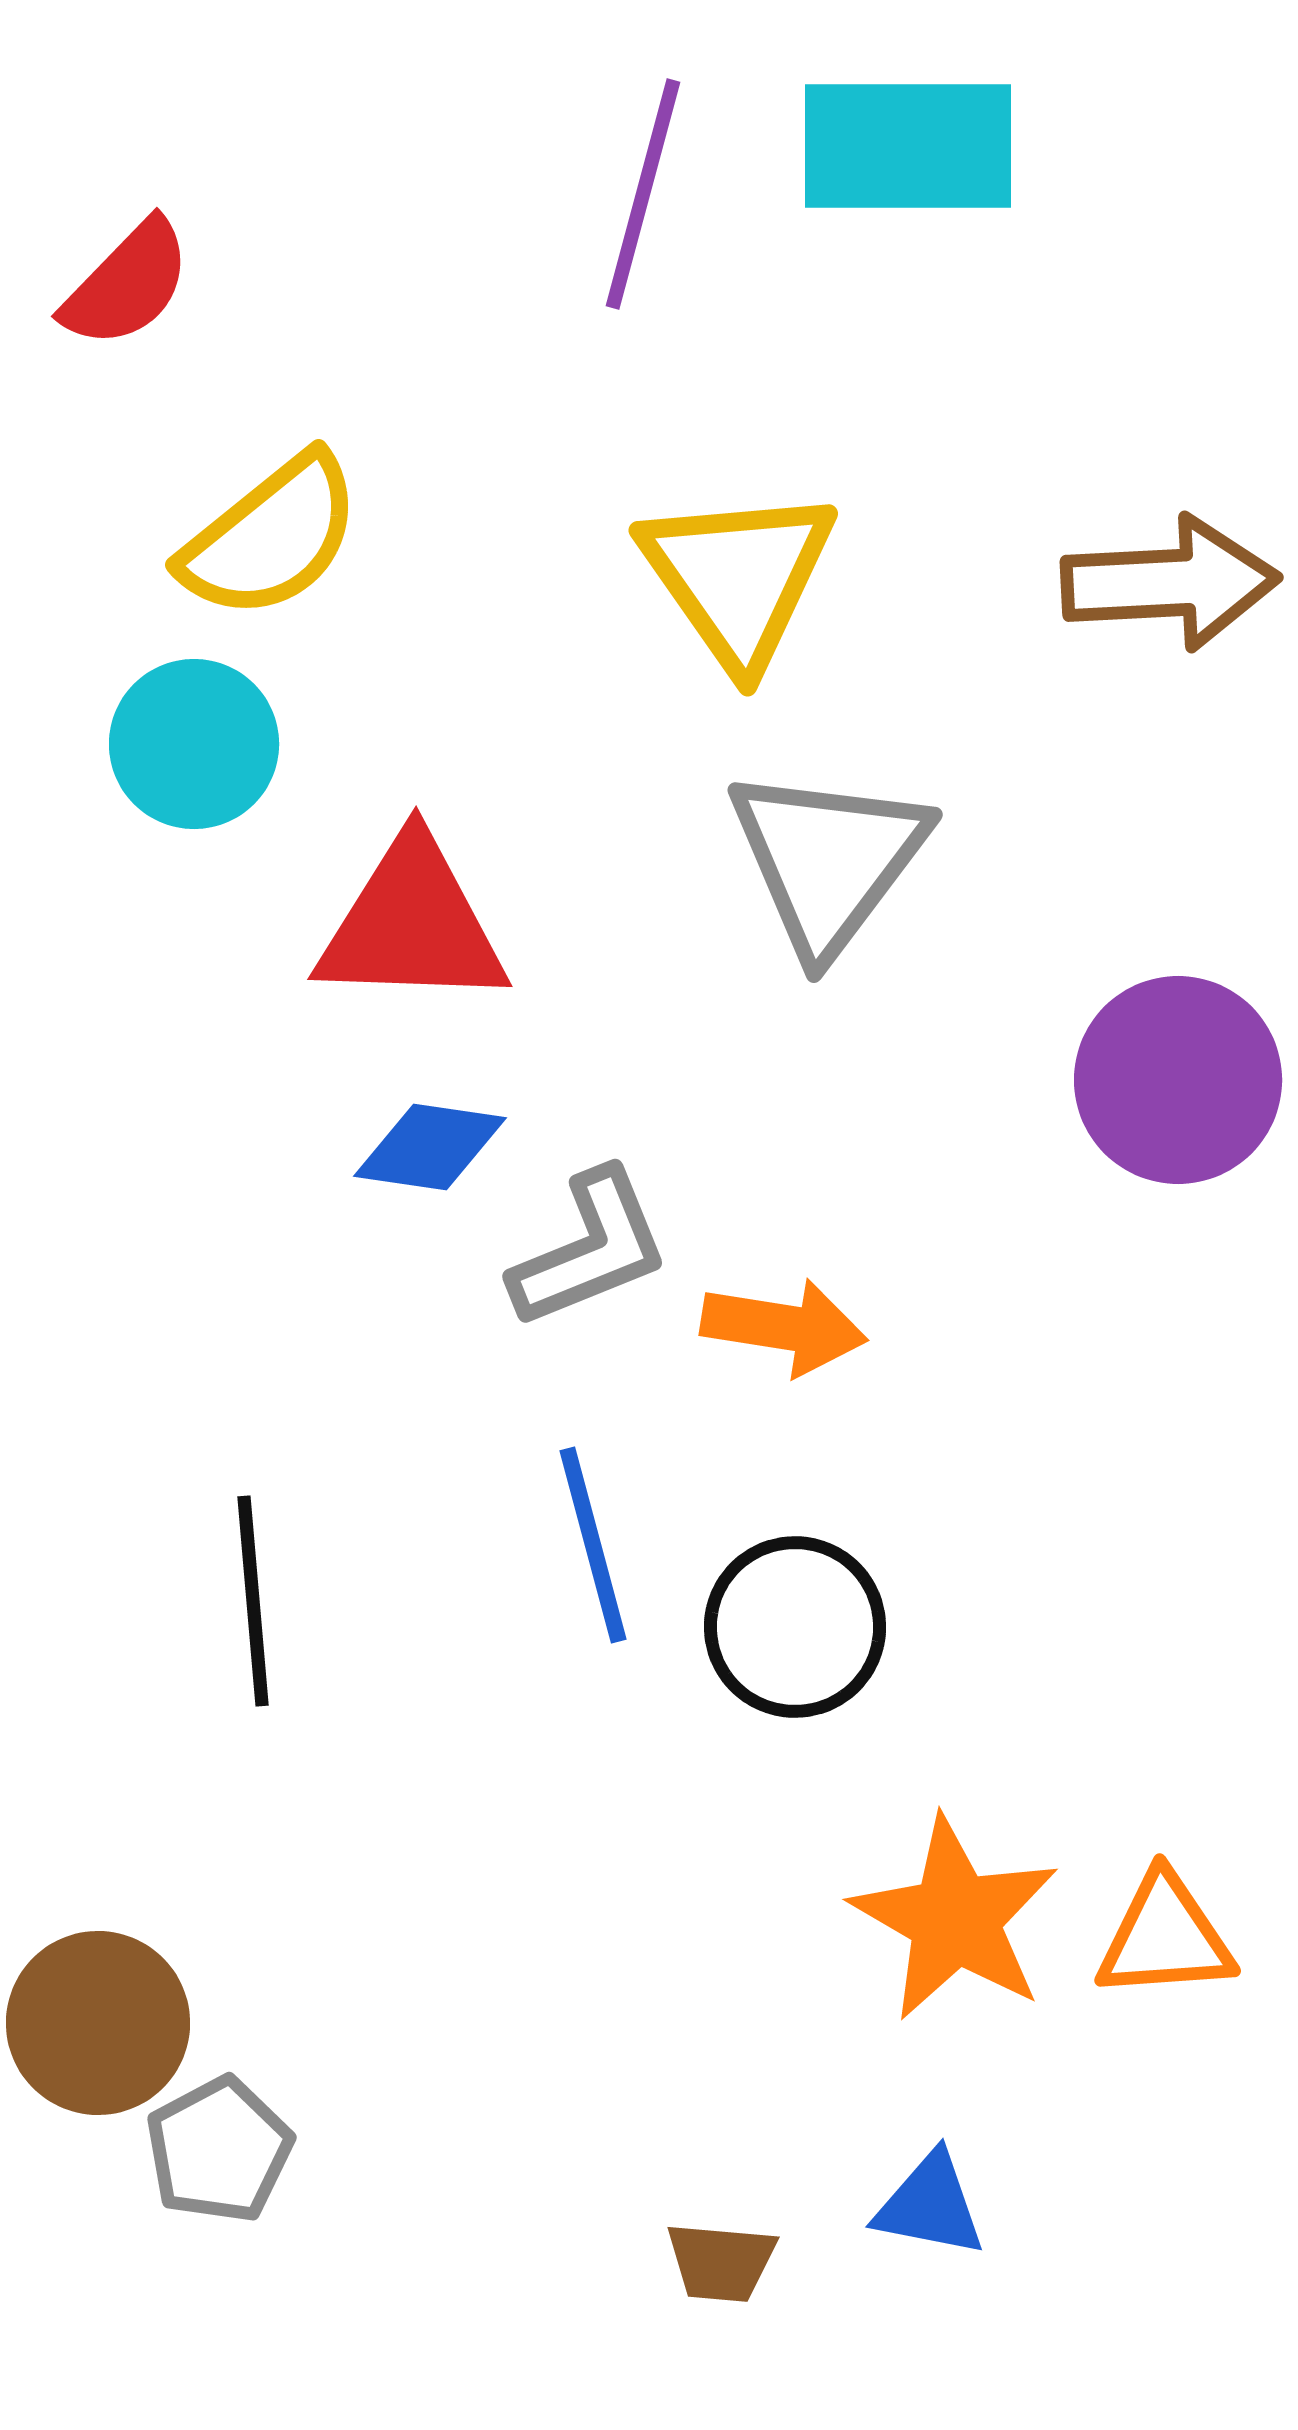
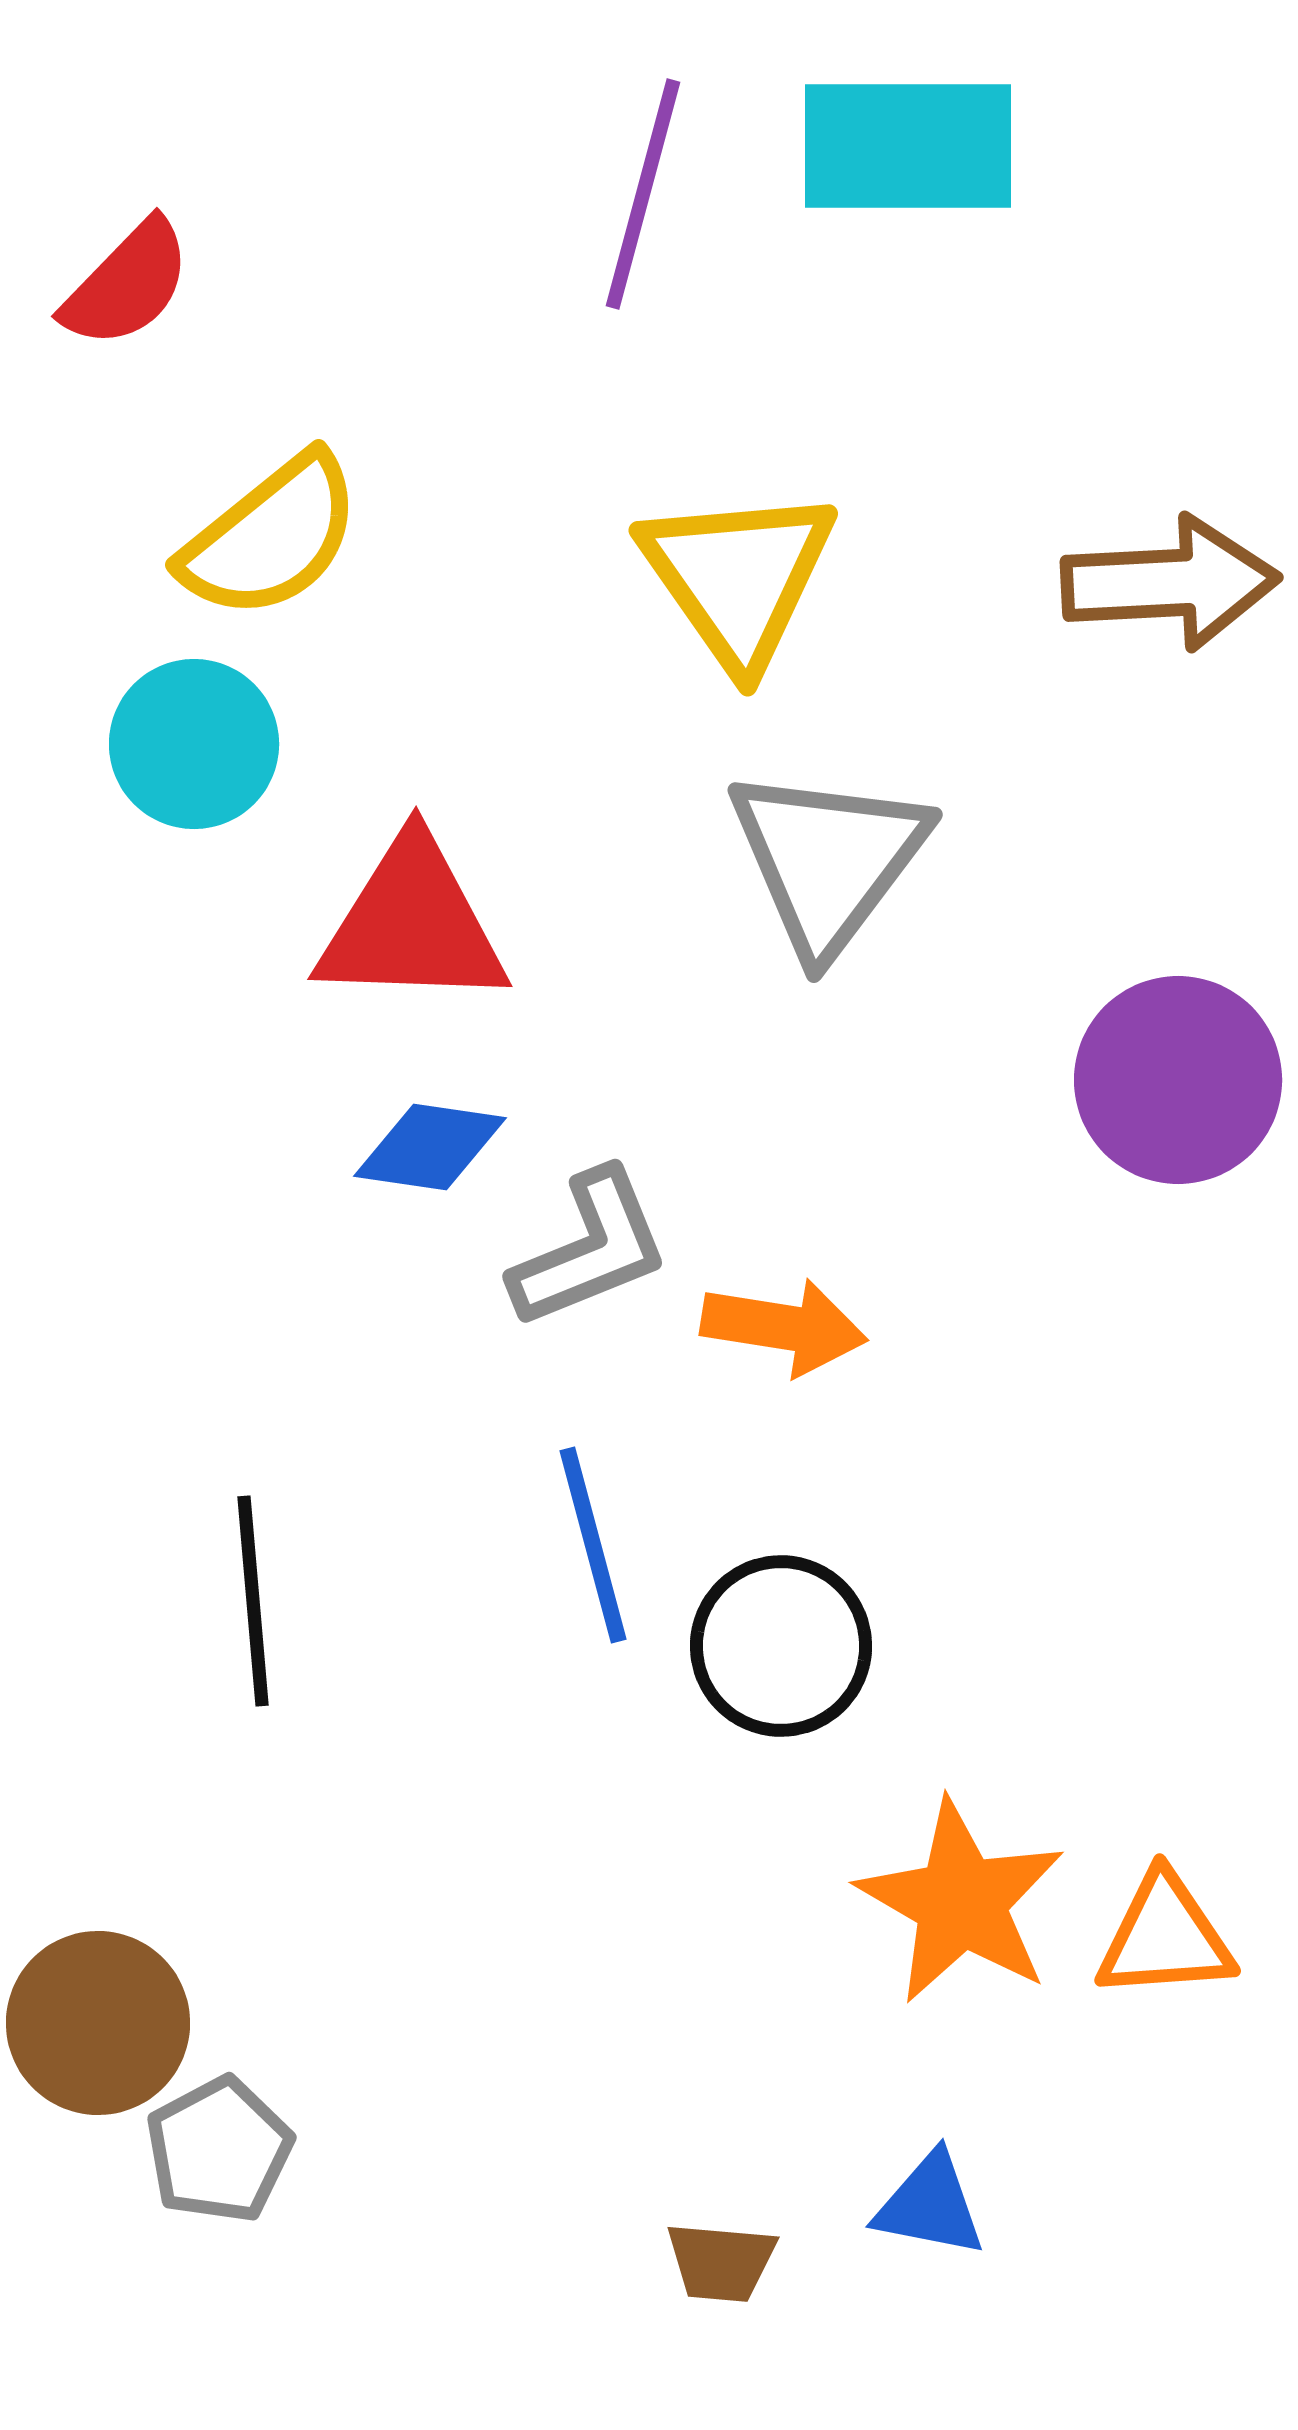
black circle: moved 14 px left, 19 px down
orange star: moved 6 px right, 17 px up
